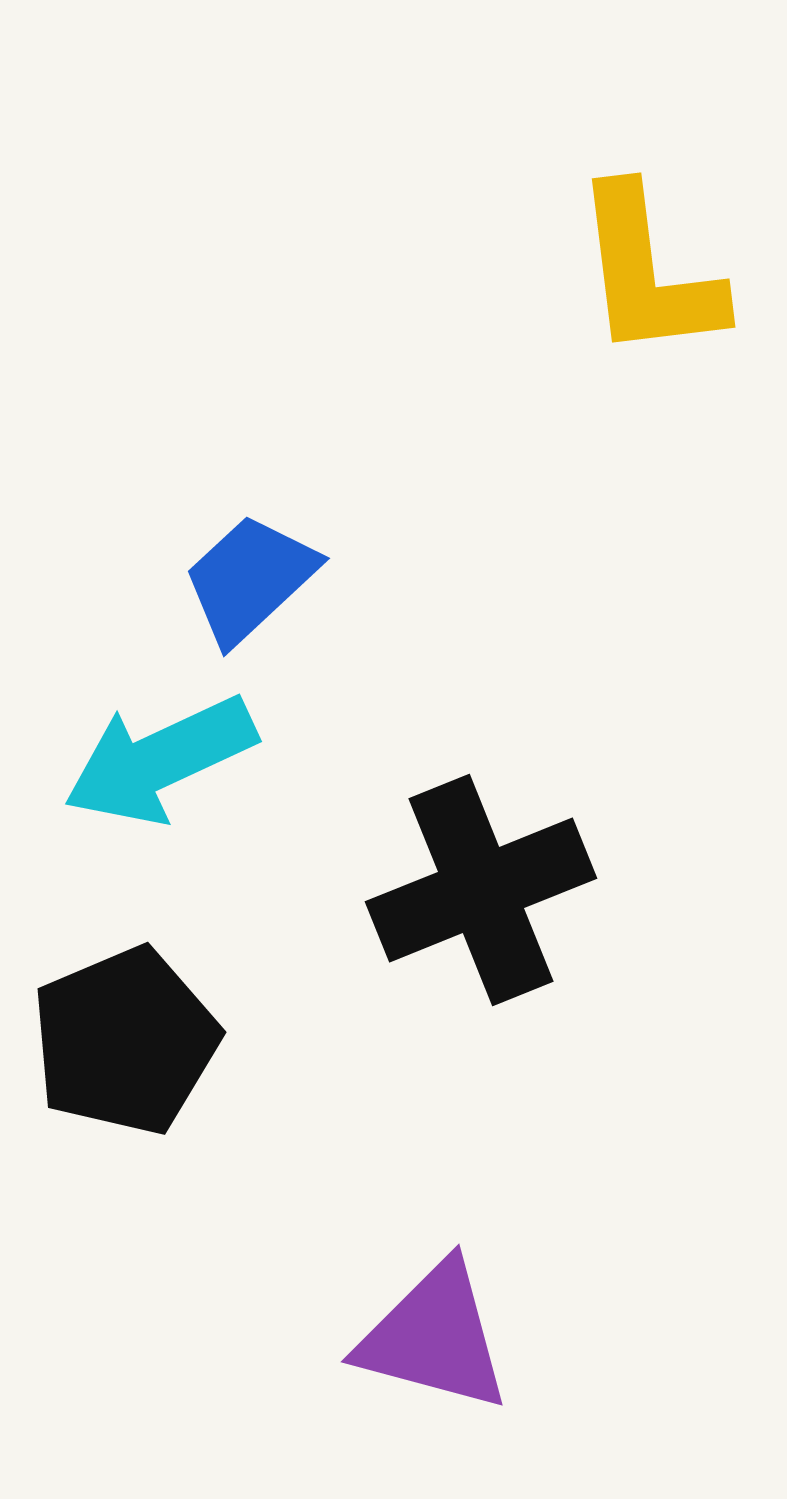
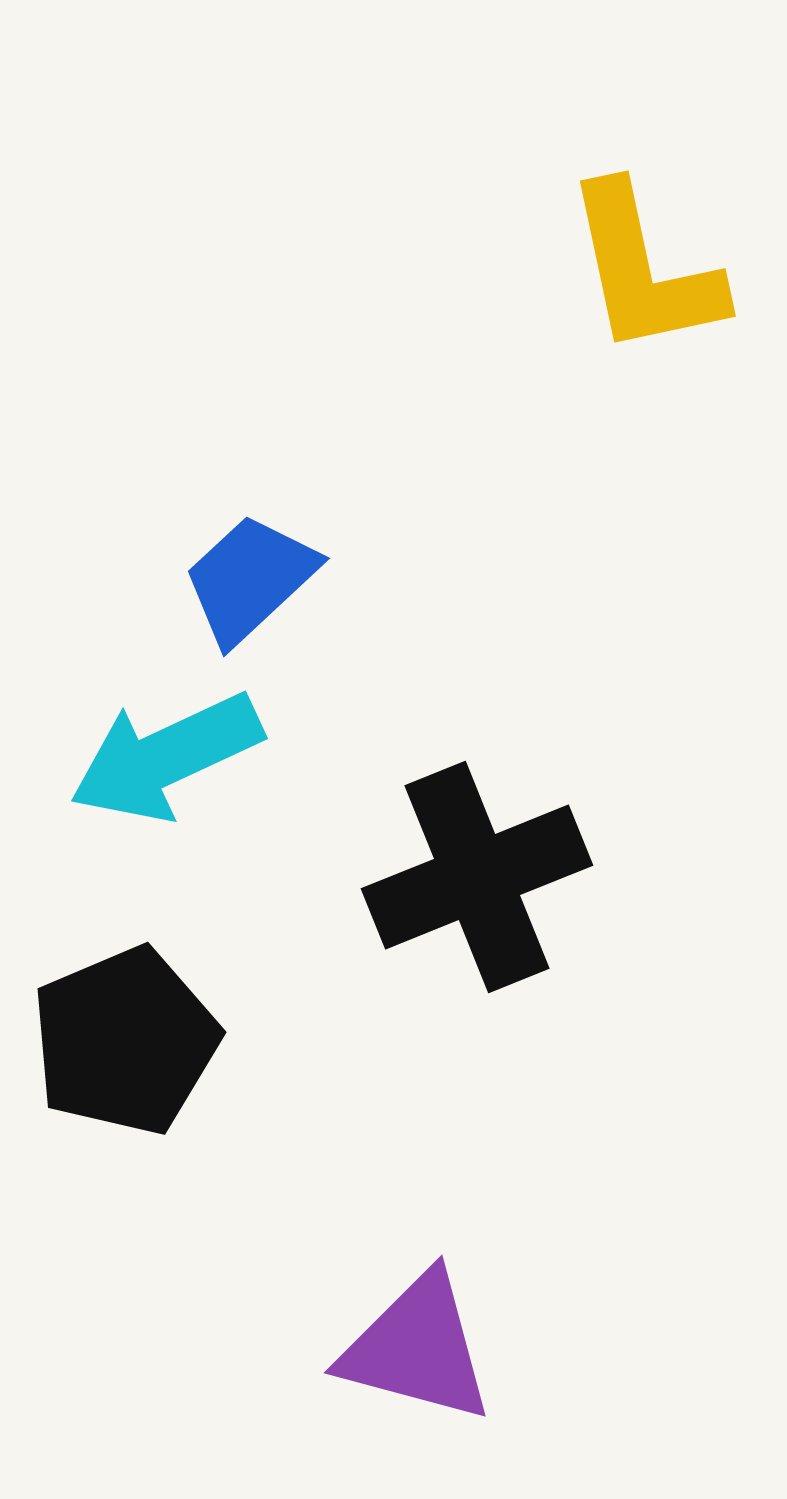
yellow L-shape: moved 4 px left, 3 px up; rotated 5 degrees counterclockwise
cyan arrow: moved 6 px right, 3 px up
black cross: moved 4 px left, 13 px up
purple triangle: moved 17 px left, 11 px down
